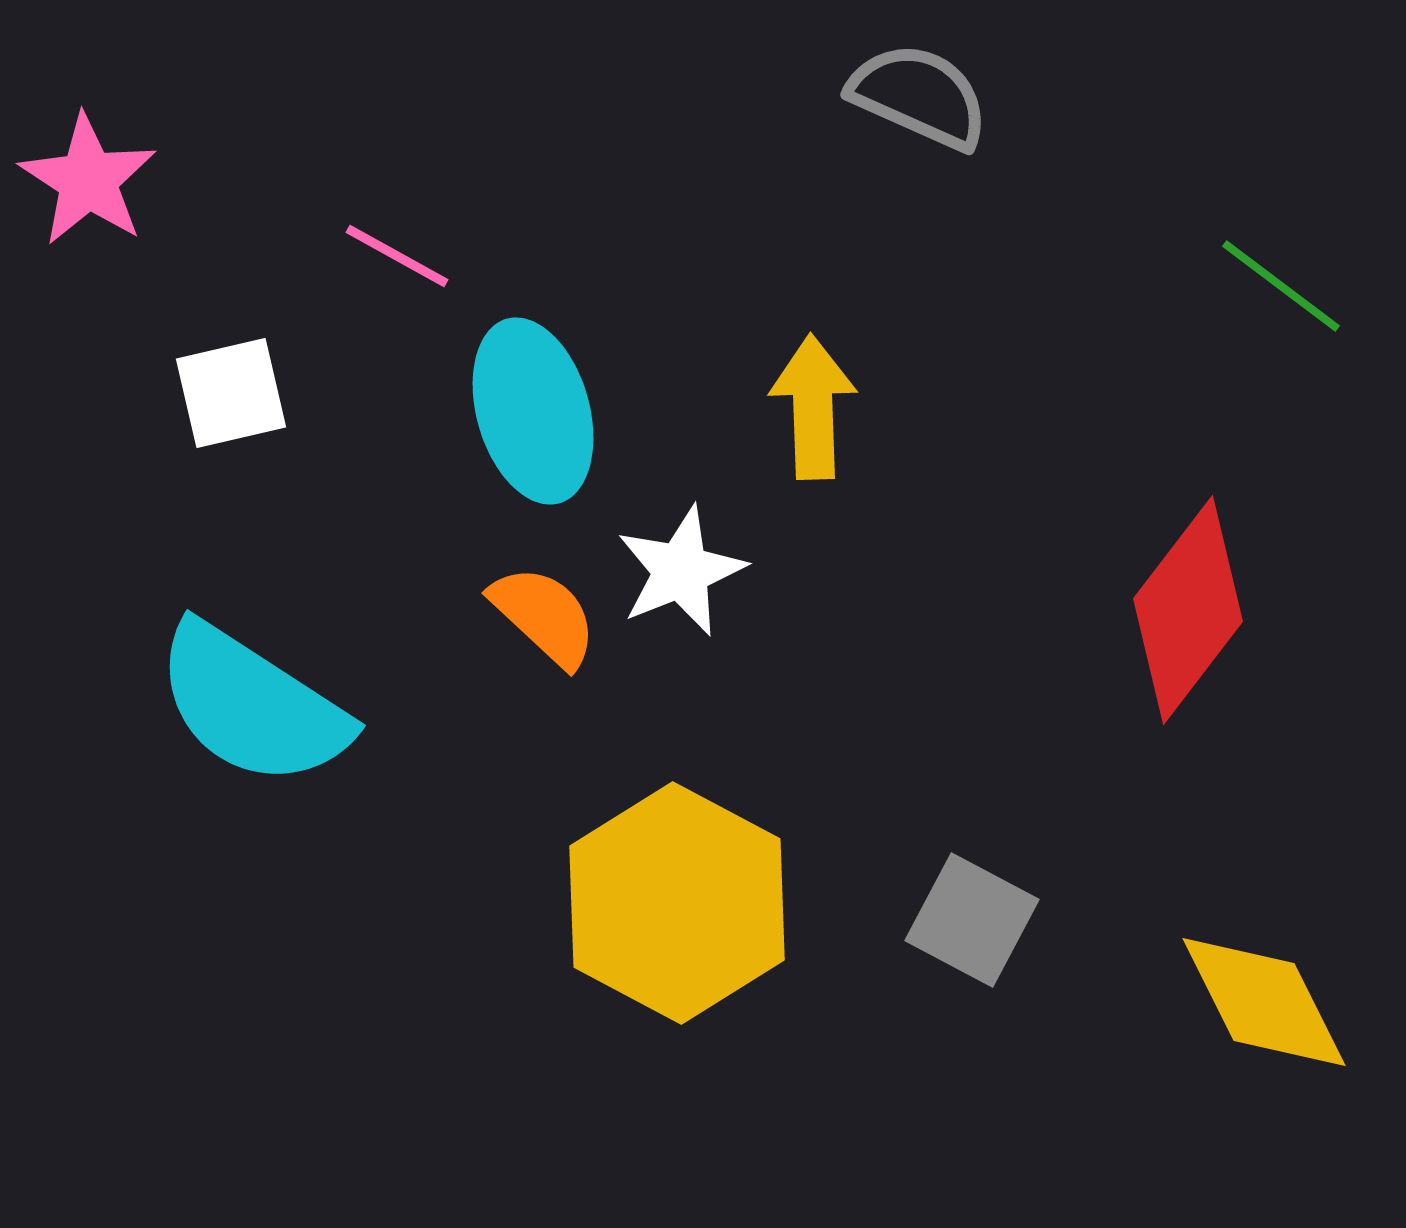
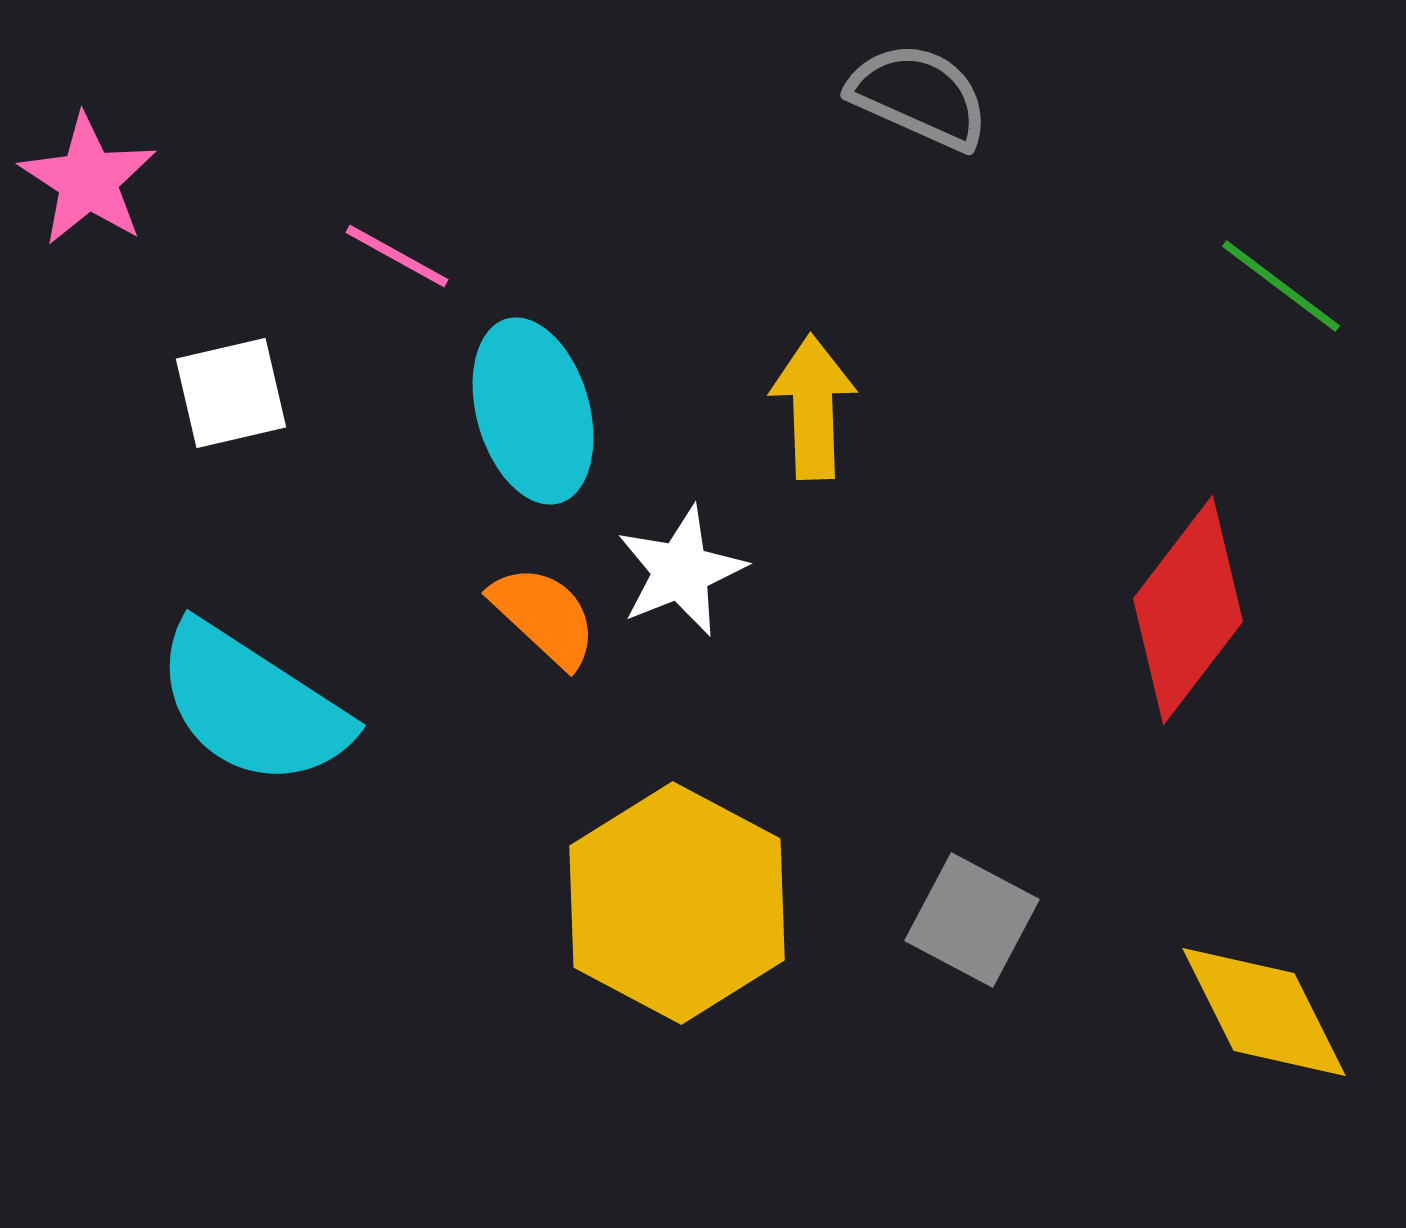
yellow diamond: moved 10 px down
